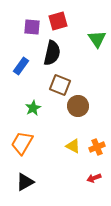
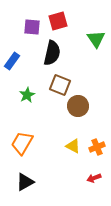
green triangle: moved 1 px left
blue rectangle: moved 9 px left, 5 px up
green star: moved 6 px left, 13 px up
